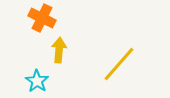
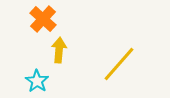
orange cross: moved 1 px right, 1 px down; rotated 16 degrees clockwise
